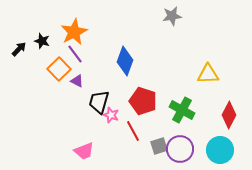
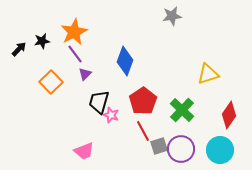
black star: rotated 28 degrees counterclockwise
orange square: moved 8 px left, 13 px down
yellow triangle: rotated 15 degrees counterclockwise
purple triangle: moved 8 px right, 7 px up; rotated 48 degrees clockwise
red pentagon: rotated 20 degrees clockwise
green cross: rotated 15 degrees clockwise
red diamond: rotated 8 degrees clockwise
red line: moved 10 px right
purple circle: moved 1 px right
